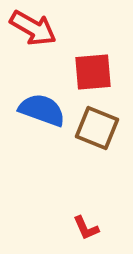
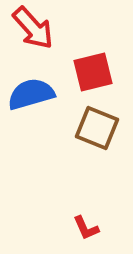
red arrow: rotated 18 degrees clockwise
red square: rotated 9 degrees counterclockwise
blue semicircle: moved 11 px left, 16 px up; rotated 36 degrees counterclockwise
